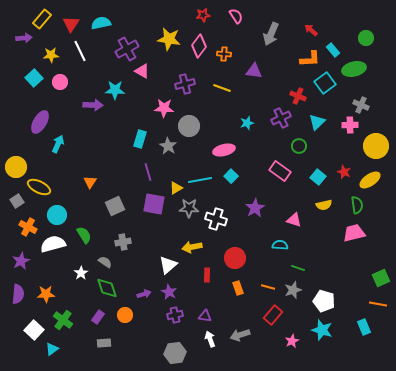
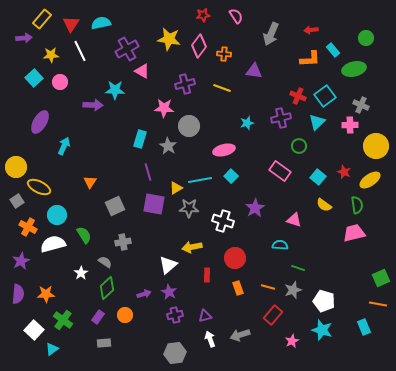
red arrow at (311, 30): rotated 48 degrees counterclockwise
cyan square at (325, 83): moved 13 px down
purple cross at (281, 118): rotated 12 degrees clockwise
cyan arrow at (58, 144): moved 6 px right, 2 px down
yellow semicircle at (324, 205): rotated 49 degrees clockwise
white cross at (216, 219): moved 7 px right, 2 px down
green diamond at (107, 288): rotated 65 degrees clockwise
purple triangle at (205, 316): rotated 24 degrees counterclockwise
